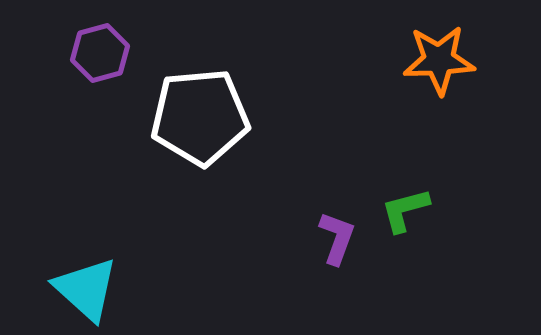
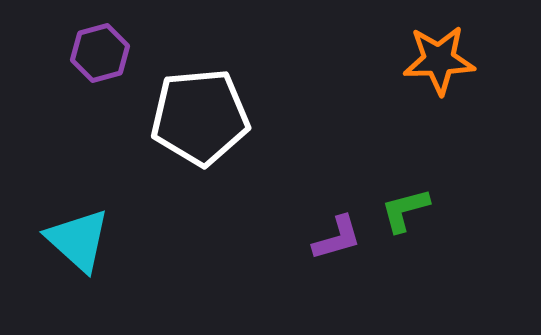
purple L-shape: rotated 54 degrees clockwise
cyan triangle: moved 8 px left, 49 px up
